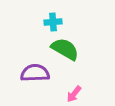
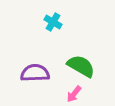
cyan cross: rotated 36 degrees clockwise
green semicircle: moved 16 px right, 17 px down
